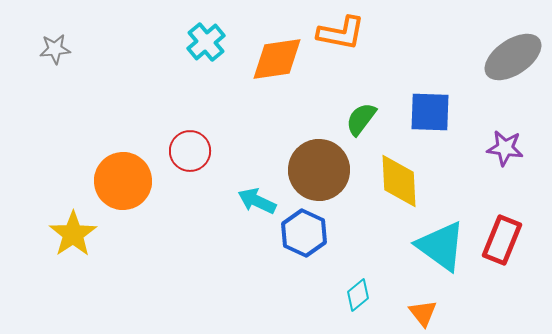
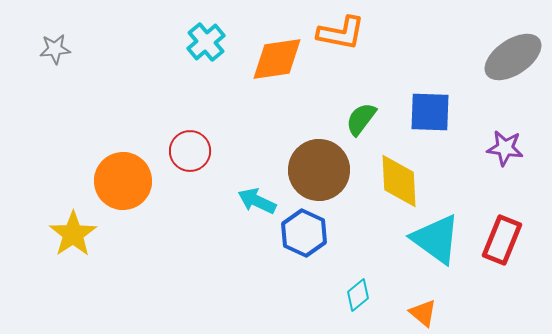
cyan triangle: moved 5 px left, 7 px up
orange triangle: rotated 12 degrees counterclockwise
